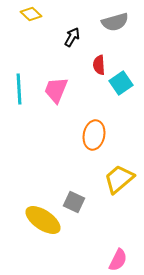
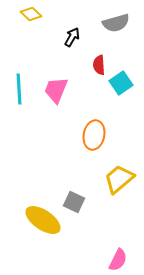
gray semicircle: moved 1 px right, 1 px down
